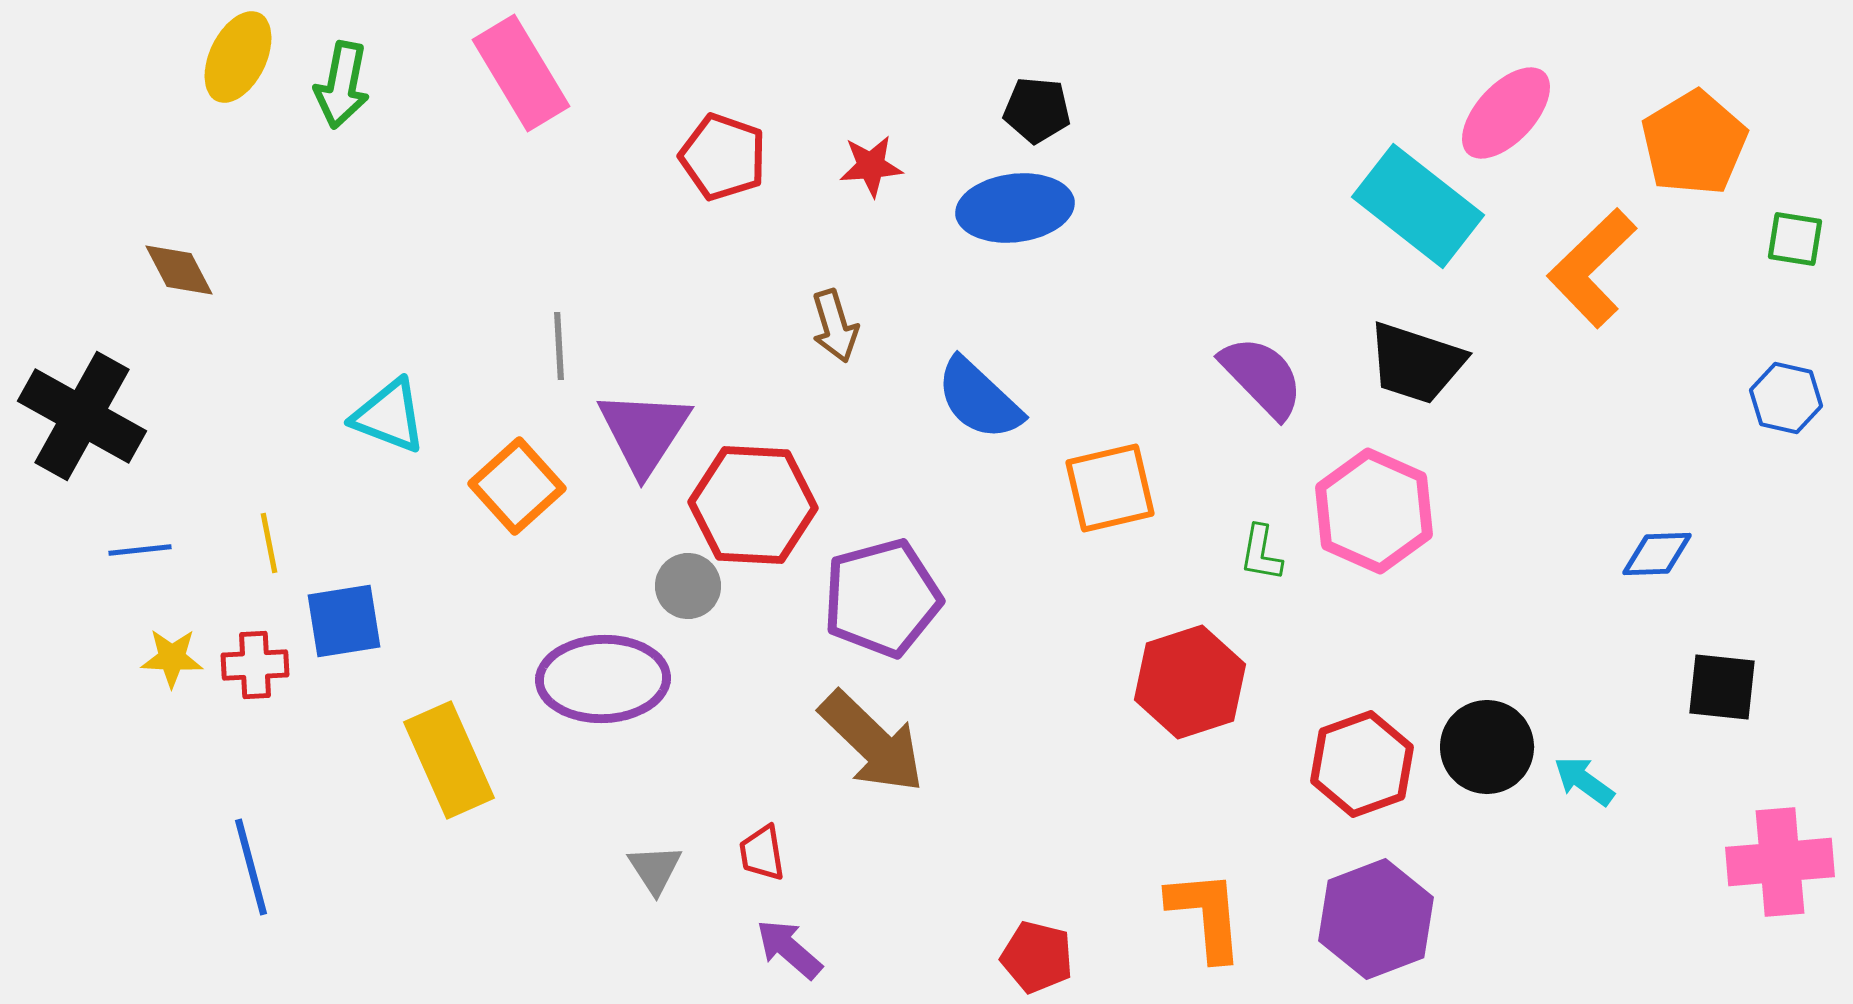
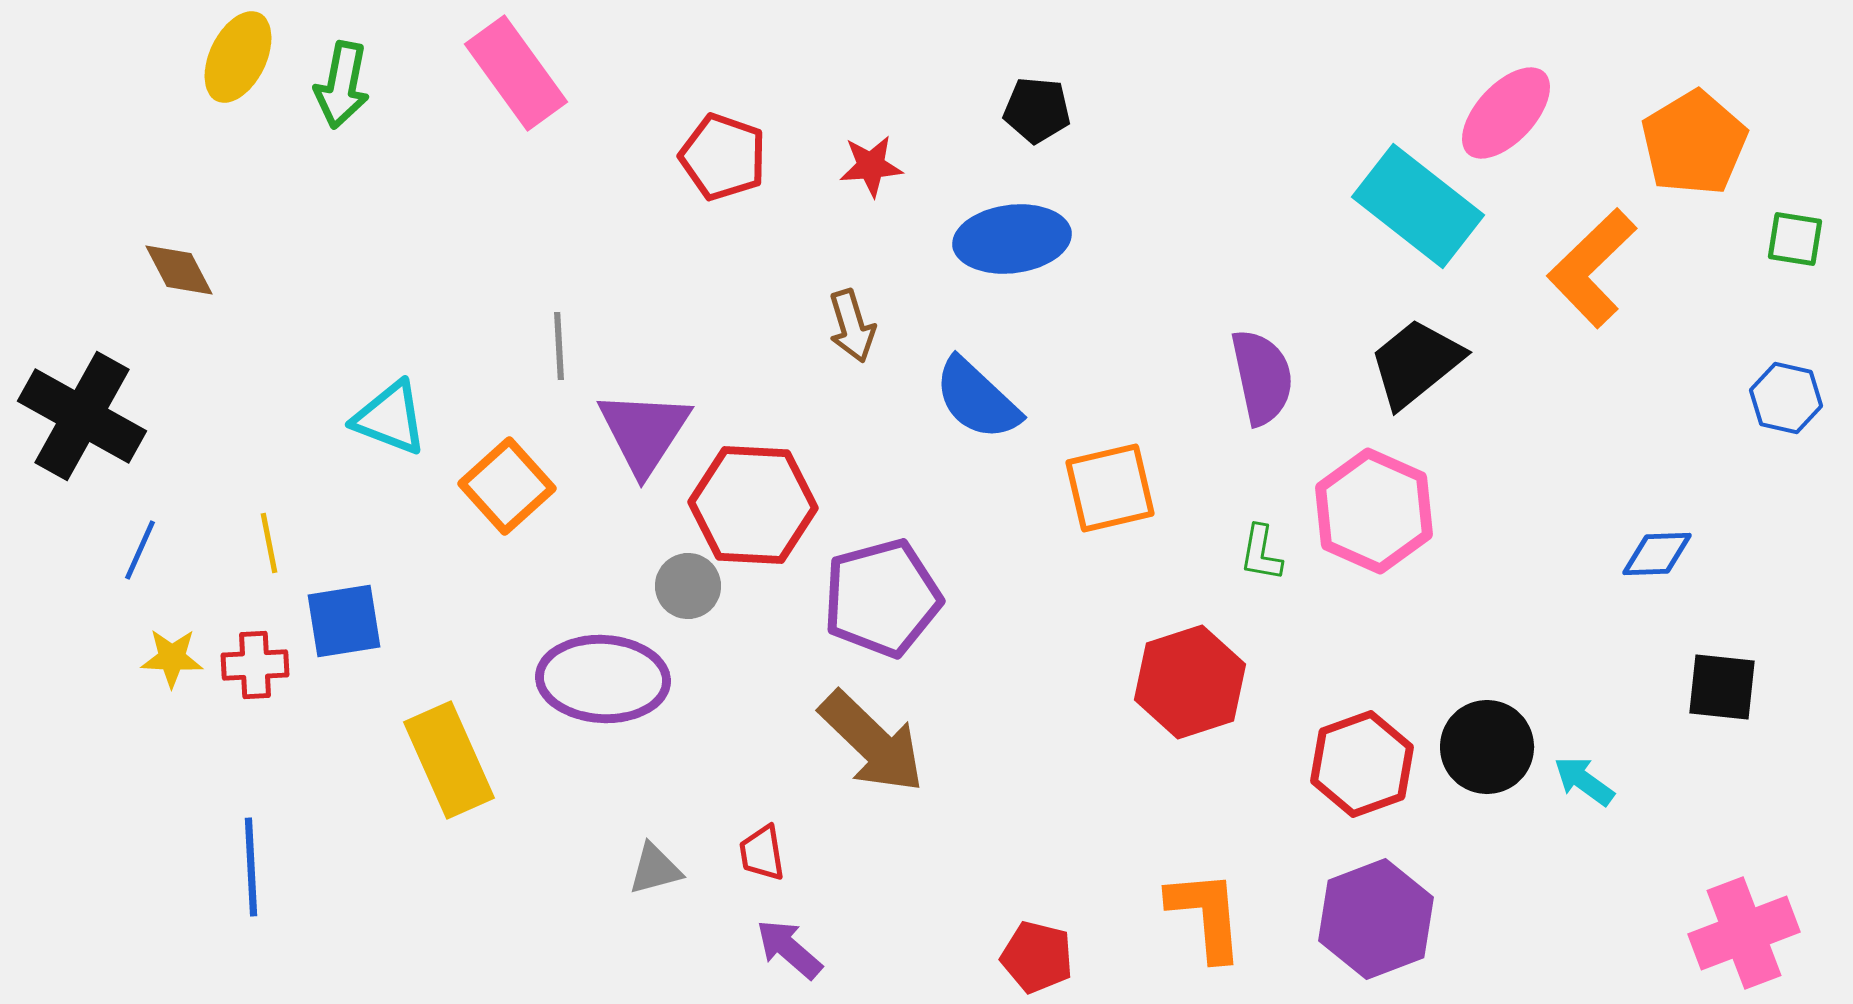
pink rectangle at (521, 73): moved 5 px left; rotated 5 degrees counterclockwise
blue ellipse at (1015, 208): moved 3 px left, 31 px down
brown arrow at (835, 326): moved 17 px right
black trapezoid at (1416, 363): rotated 123 degrees clockwise
purple semicircle at (1262, 377): rotated 32 degrees clockwise
blue semicircle at (979, 399): moved 2 px left
cyan triangle at (389, 416): moved 1 px right, 2 px down
orange square at (517, 486): moved 10 px left
blue line at (140, 550): rotated 60 degrees counterclockwise
purple ellipse at (603, 679): rotated 5 degrees clockwise
pink cross at (1780, 862): moved 36 px left, 71 px down; rotated 16 degrees counterclockwise
blue line at (251, 867): rotated 12 degrees clockwise
gray triangle at (655, 869): rotated 48 degrees clockwise
